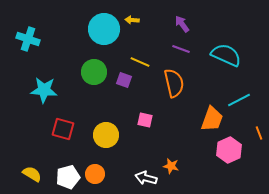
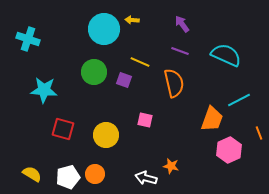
purple line: moved 1 px left, 2 px down
